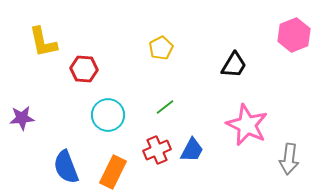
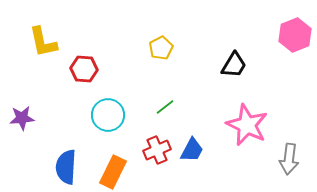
pink hexagon: moved 1 px right
blue semicircle: rotated 24 degrees clockwise
